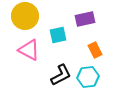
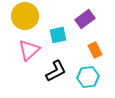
purple rectangle: rotated 24 degrees counterclockwise
pink triangle: rotated 50 degrees clockwise
black L-shape: moved 5 px left, 4 px up
